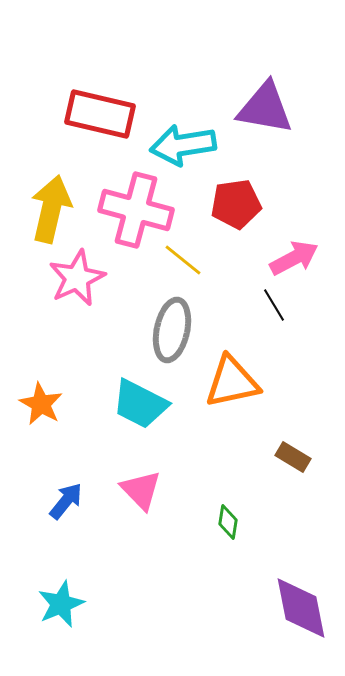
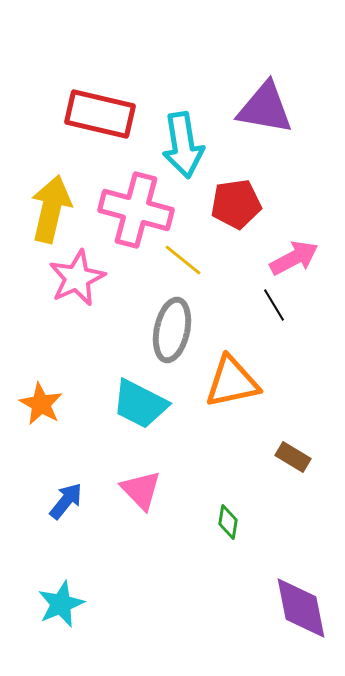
cyan arrow: rotated 90 degrees counterclockwise
